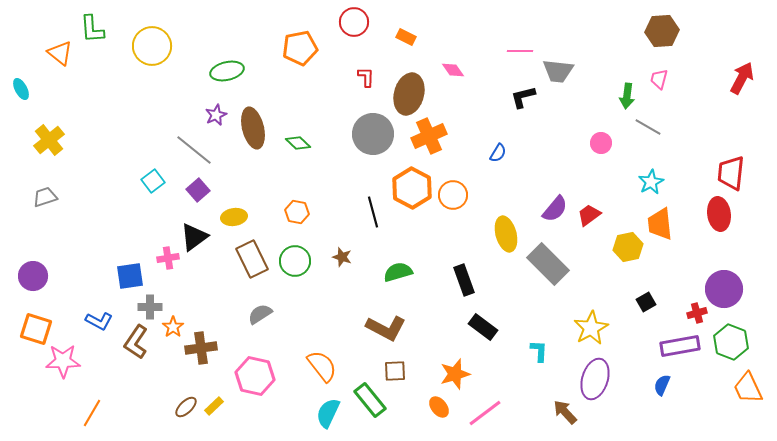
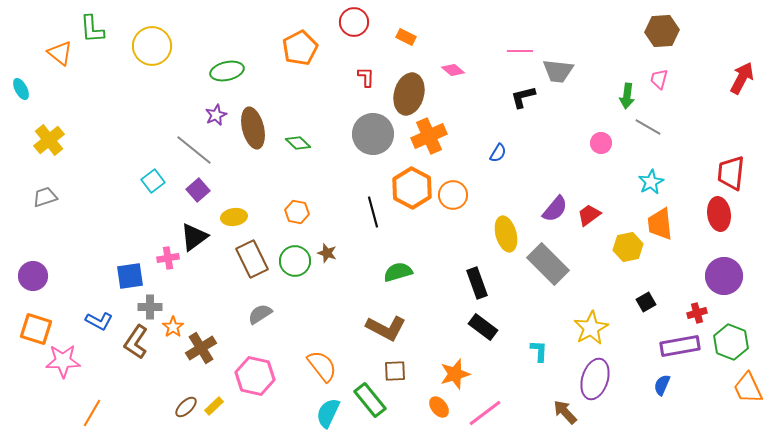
orange pentagon at (300, 48): rotated 16 degrees counterclockwise
pink diamond at (453, 70): rotated 15 degrees counterclockwise
brown star at (342, 257): moved 15 px left, 4 px up
black rectangle at (464, 280): moved 13 px right, 3 px down
purple circle at (724, 289): moved 13 px up
brown cross at (201, 348): rotated 24 degrees counterclockwise
